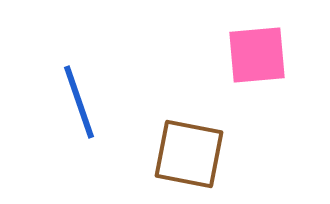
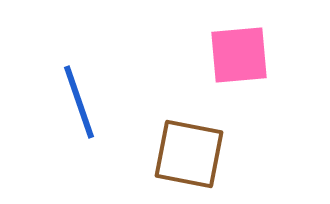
pink square: moved 18 px left
